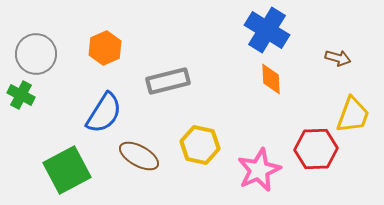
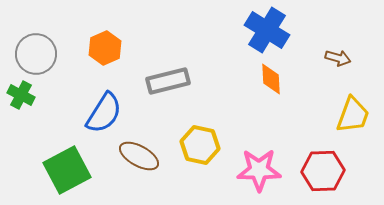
red hexagon: moved 7 px right, 22 px down
pink star: rotated 24 degrees clockwise
